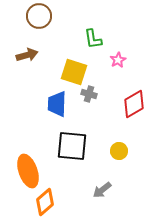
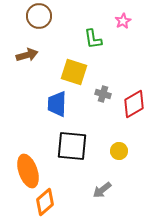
pink star: moved 5 px right, 39 px up
gray cross: moved 14 px right
